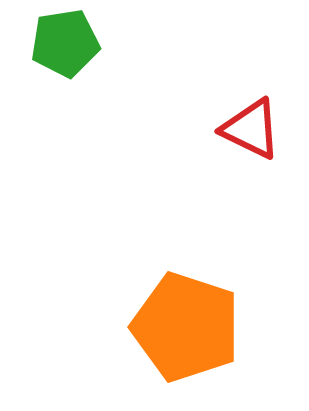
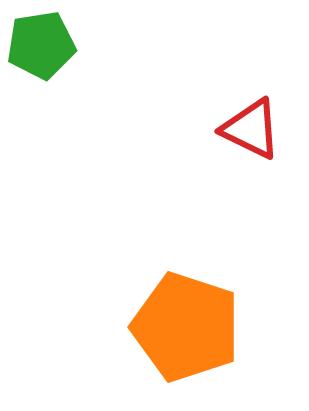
green pentagon: moved 24 px left, 2 px down
